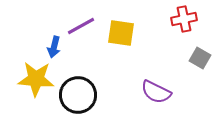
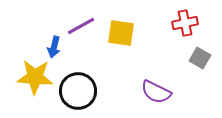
red cross: moved 1 px right, 4 px down
yellow star: moved 1 px left, 2 px up
black circle: moved 4 px up
